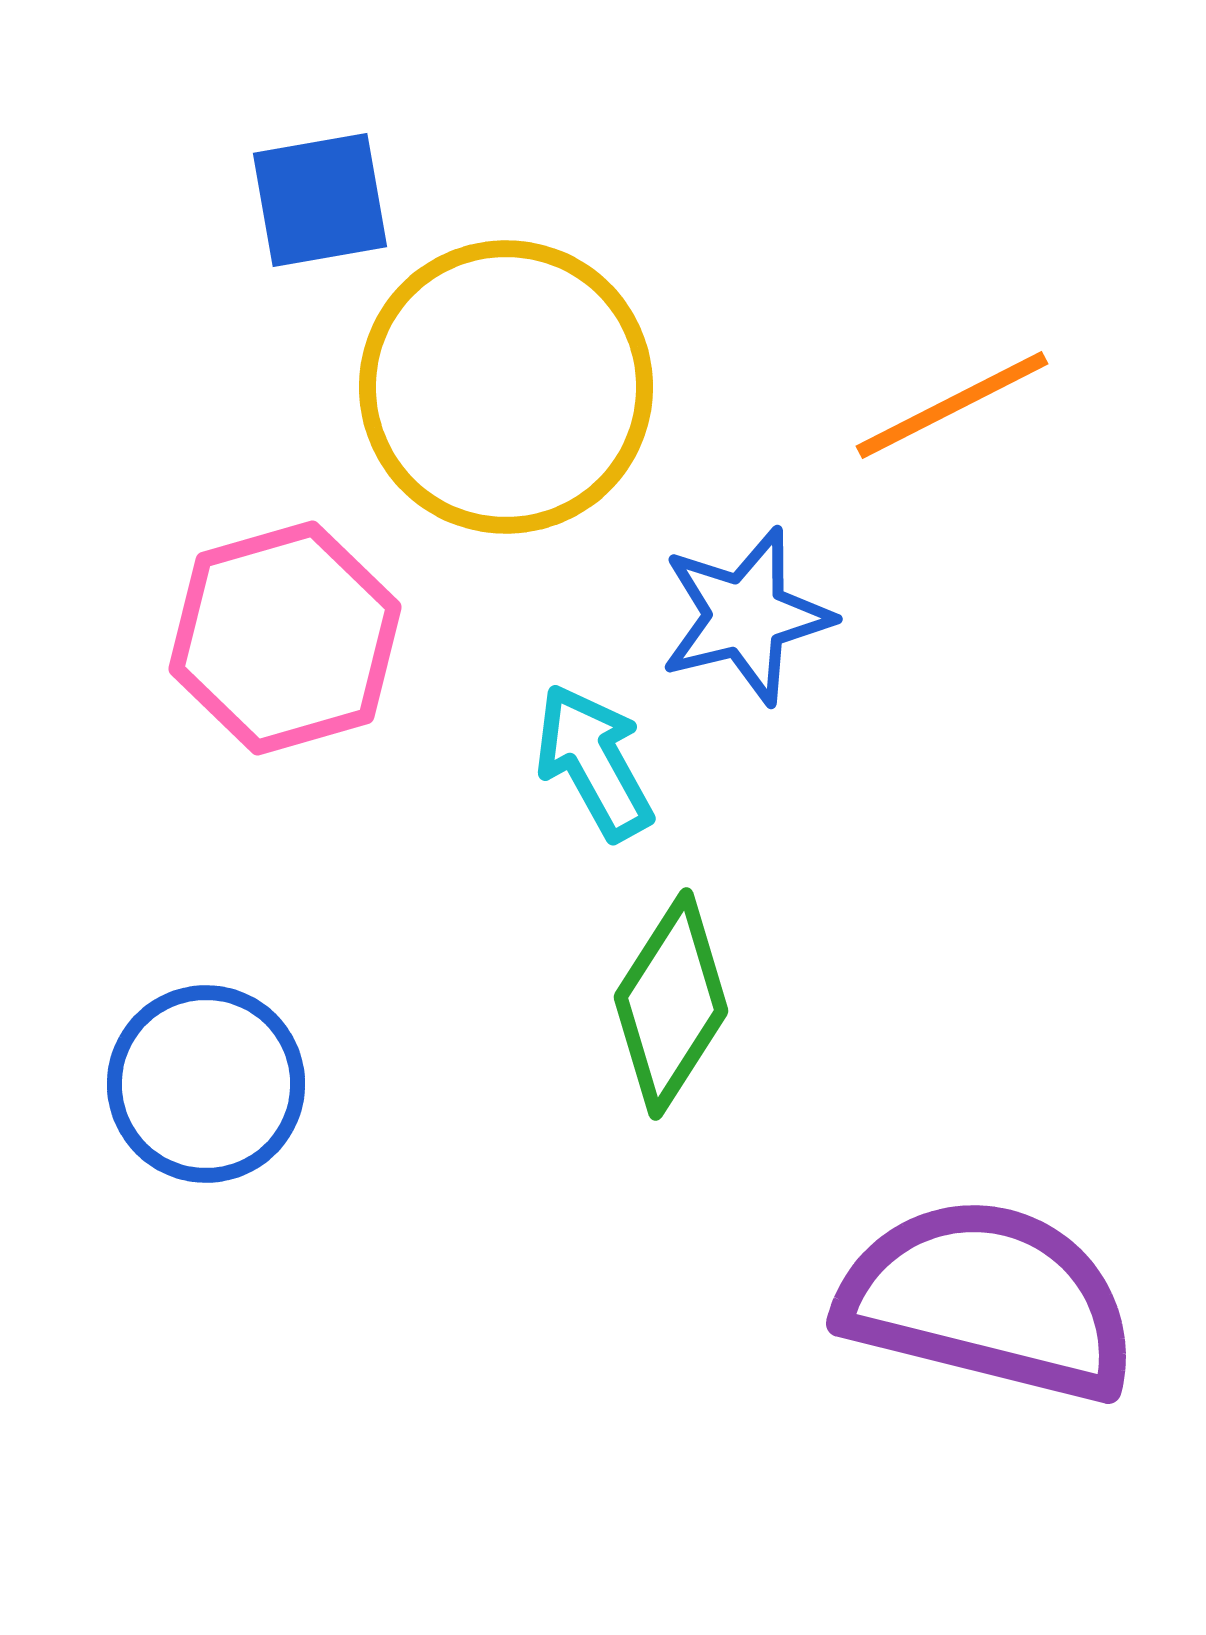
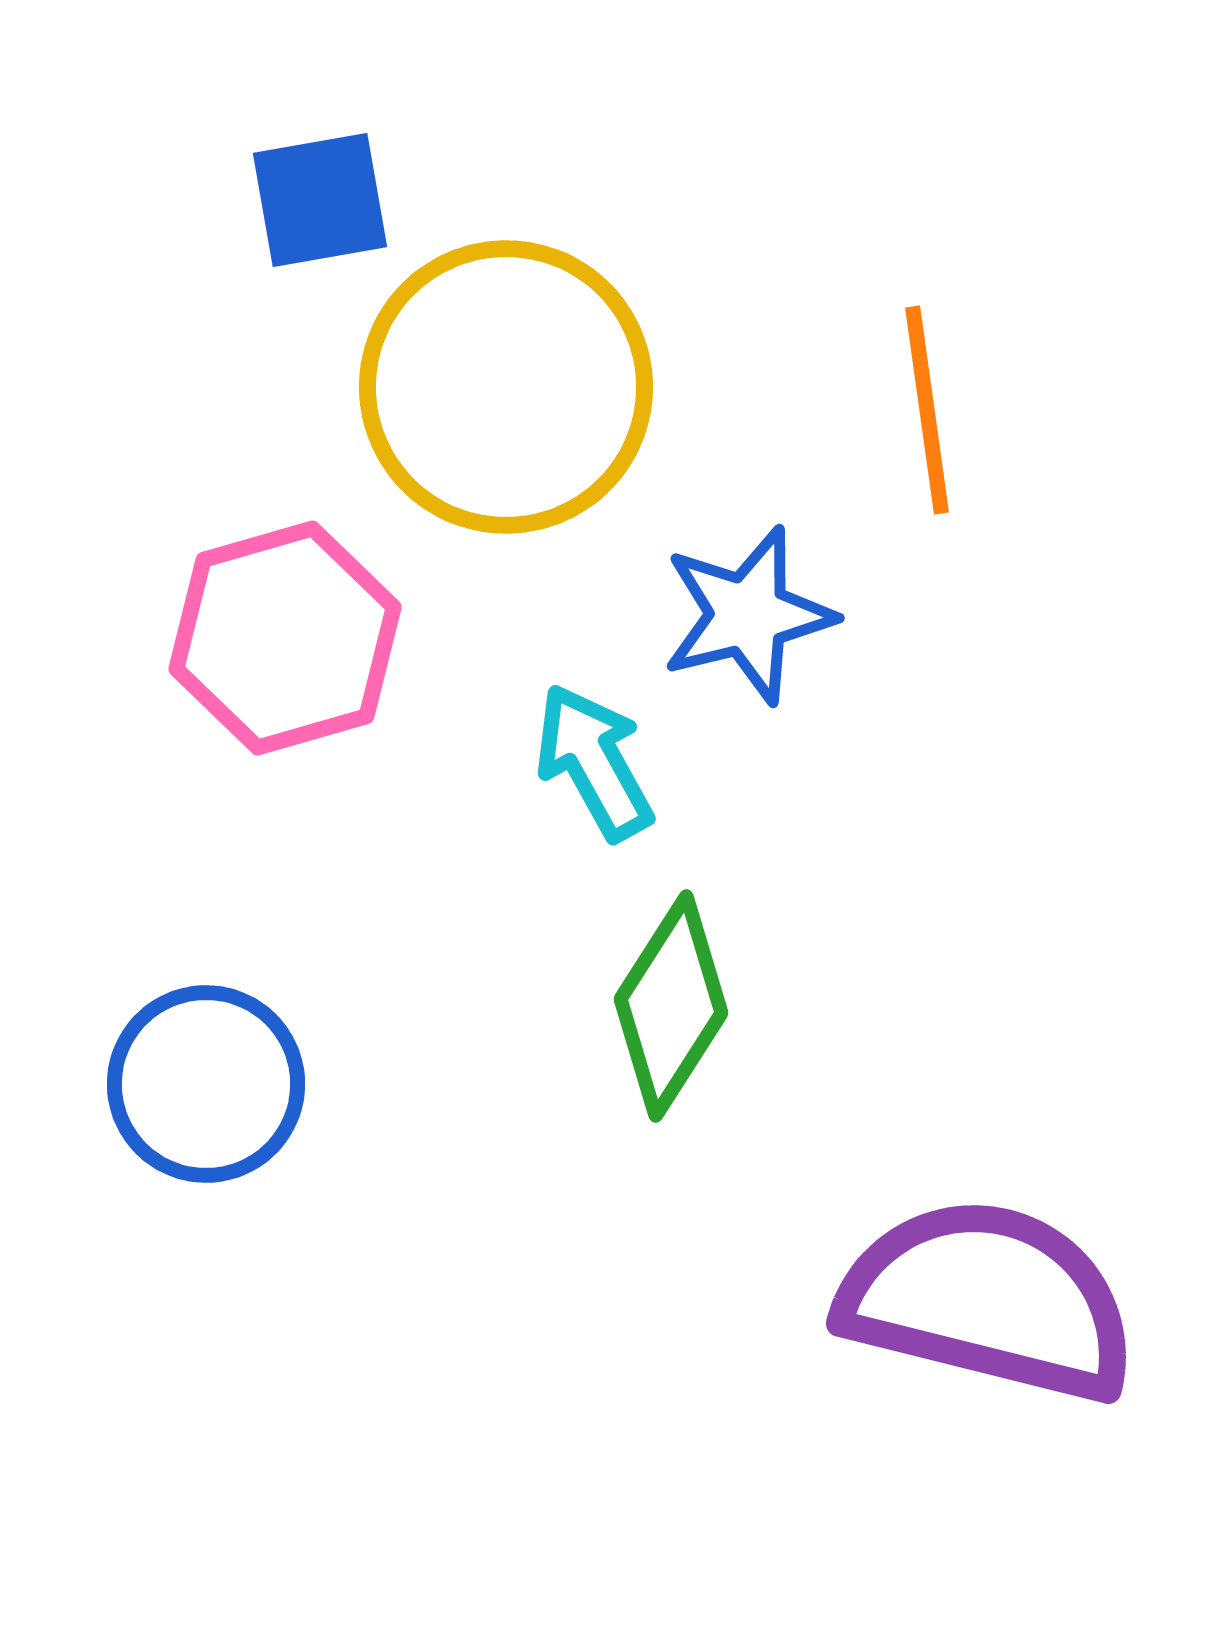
orange line: moved 25 px left, 5 px down; rotated 71 degrees counterclockwise
blue star: moved 2 px right, 1 px up
green diamond: moved 2 px down
